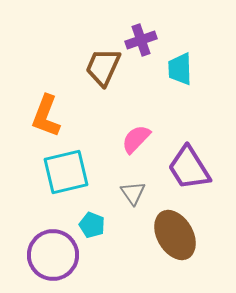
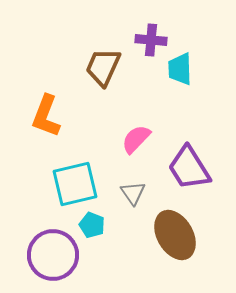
purple cross: moved 10 px right; rotated 24 degrees clockwise
cyan square: moved 9 px right, 12 px down
